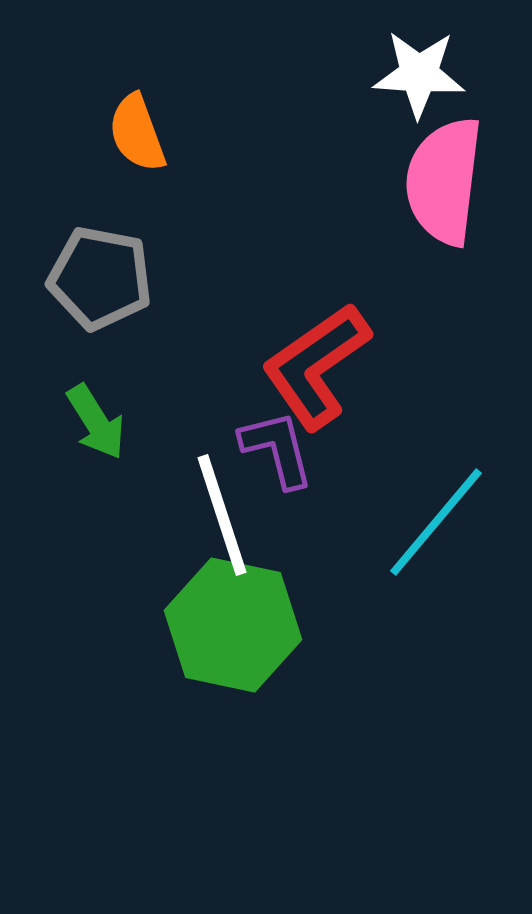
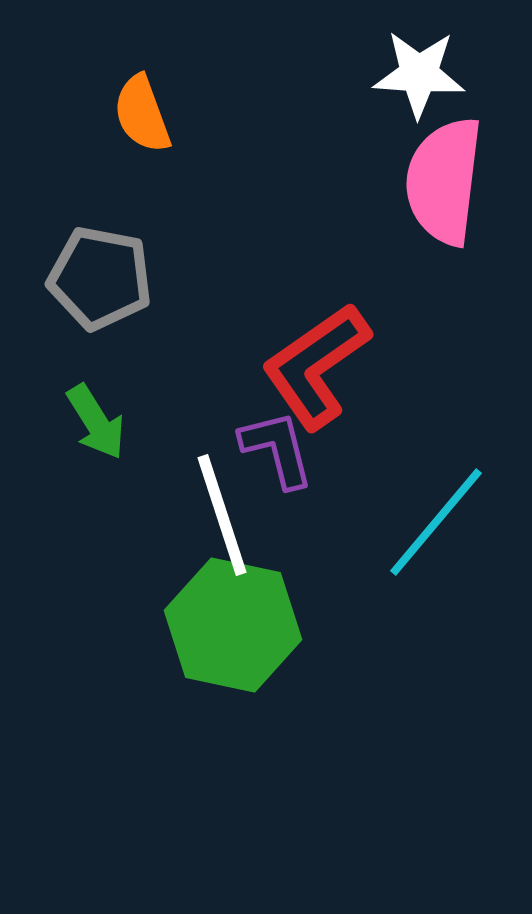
orange semicircle: moved 5 px right, 19 px up
